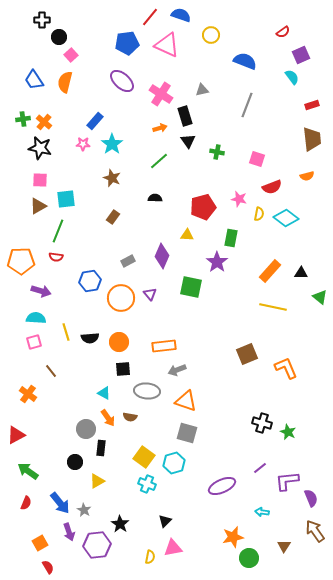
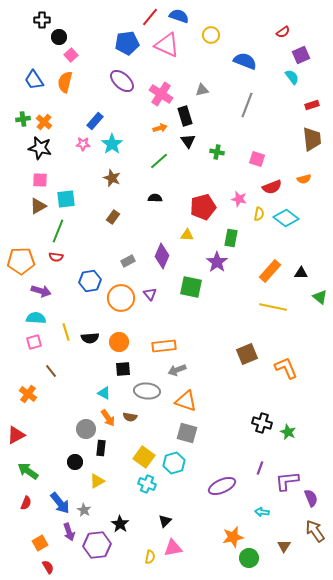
blue semicircle at (181, 15): moved 2 px left, 1 px down
orange semicircle at (307, 176): moved 3 px left, 3 px down
purple line at (260, 468): rotated 32 degrees counterclockwise
